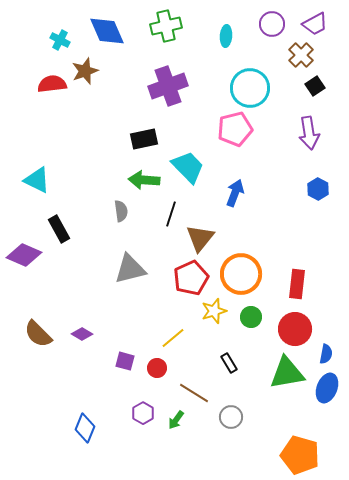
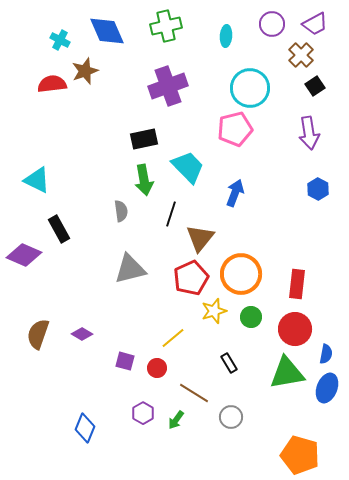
green arrow at (144, 180): rotated 104 degrees counterclockwise
brown semicircle at (38, 334): rotated 64 degrees clockwise
